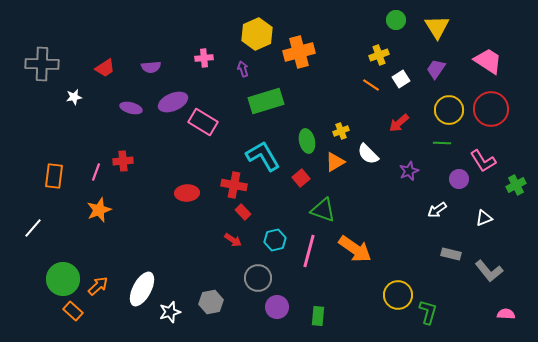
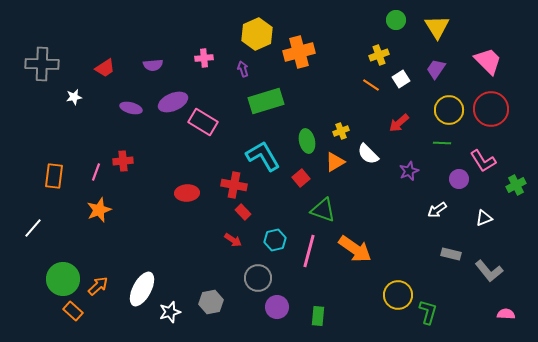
pink trapezoid at (488, 61): rotated 12 degrees clockwise
purple semicircle at (151, 67): moved 2 px right, 2 px up
